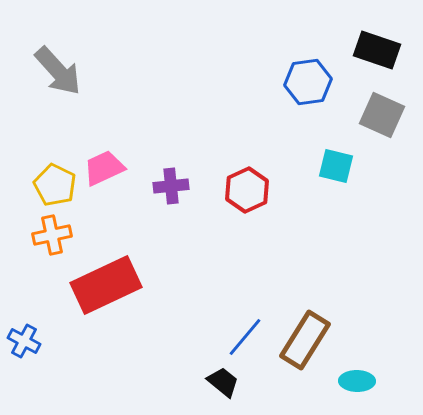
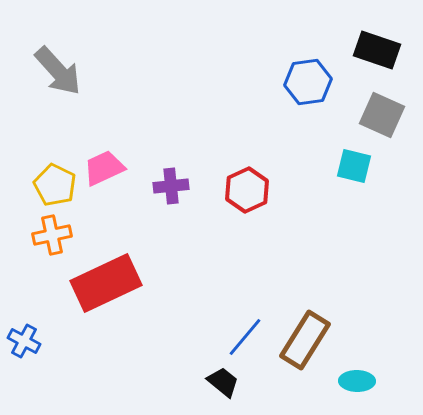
cyan square: moved 18 px right
red rectangle: moved 2 px up
